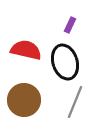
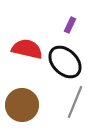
red semicircle: moved 1 px right, 1 px up
black ellipse: rotated 28 degrees counterclockwise
brown circle: moved 2 px left, 5 px down
